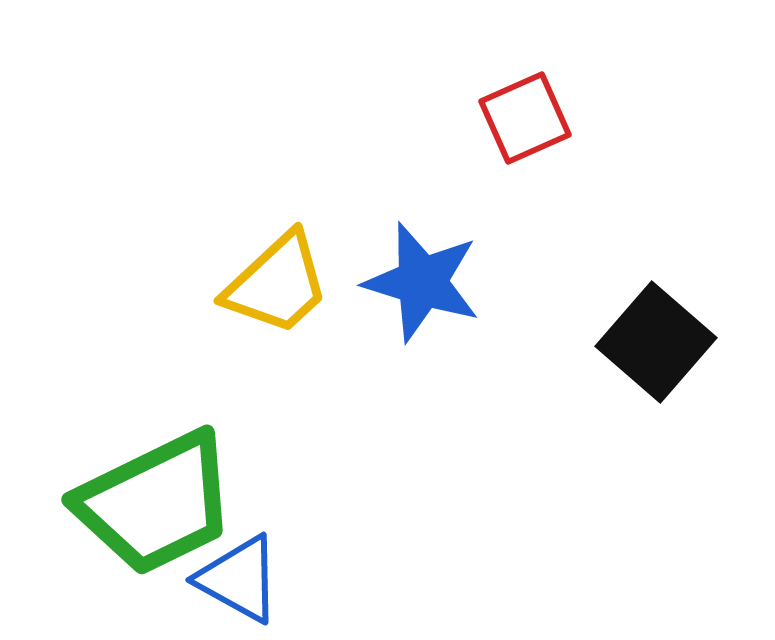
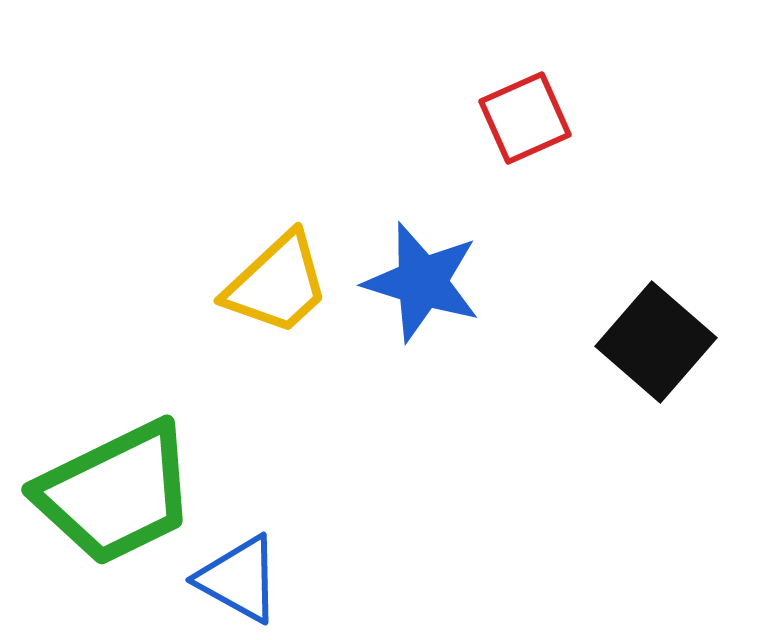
green trapezoid: moved 40 px left, 10 px up
